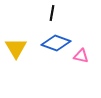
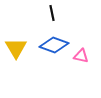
black line: rotated 21 degrees counterclockwise
blue diamond: moved 2 px left, 2 px down
